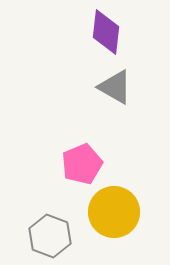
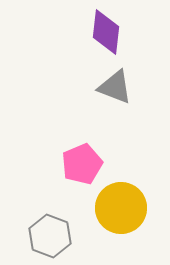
gray triangle: rotated 9 degrees counterclockwise
yellow circle: moved 7 px right, 4 px up
